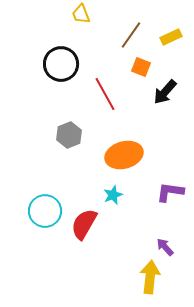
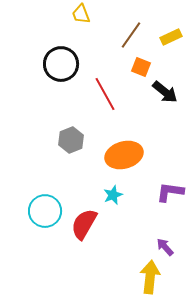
black arrow: rotated 92 degrees counterclockwise
gray hexagon: moved 2 px right, 5 px down
